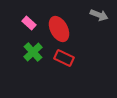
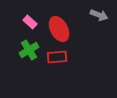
pink rectangle: moved 1 px right, 1 px up
green cross: moved 4 px left, 2 px up; rotated 12 degrees clockwise
red rectangle: moved 7 px left, 1 px up; rotated 30 degrees counterclockwise
